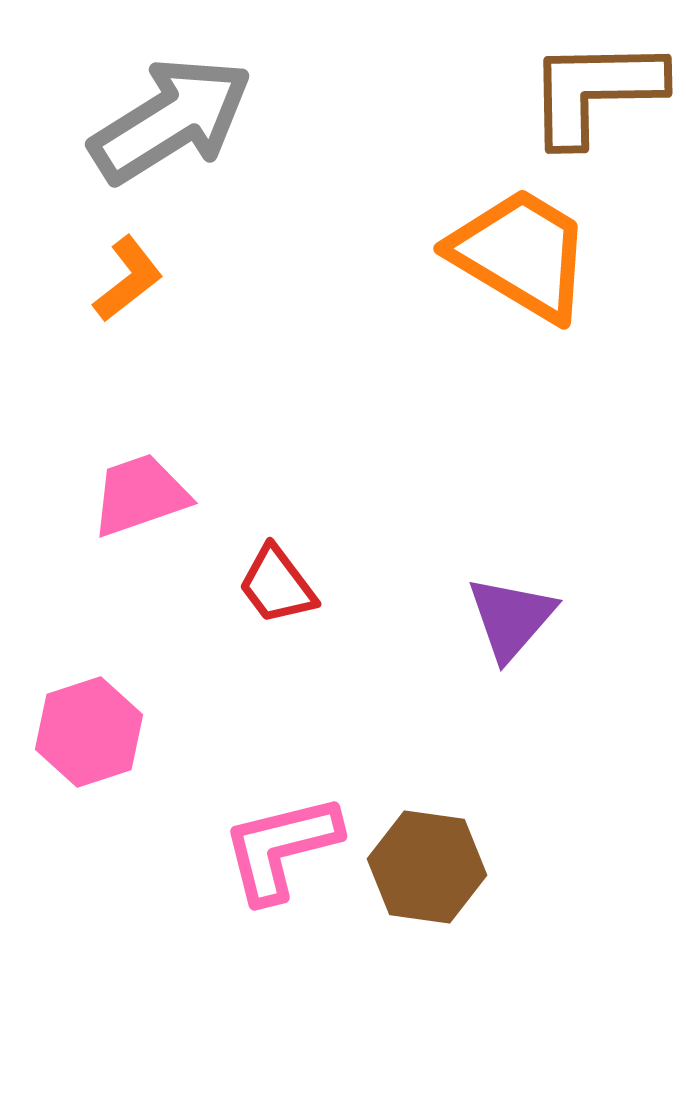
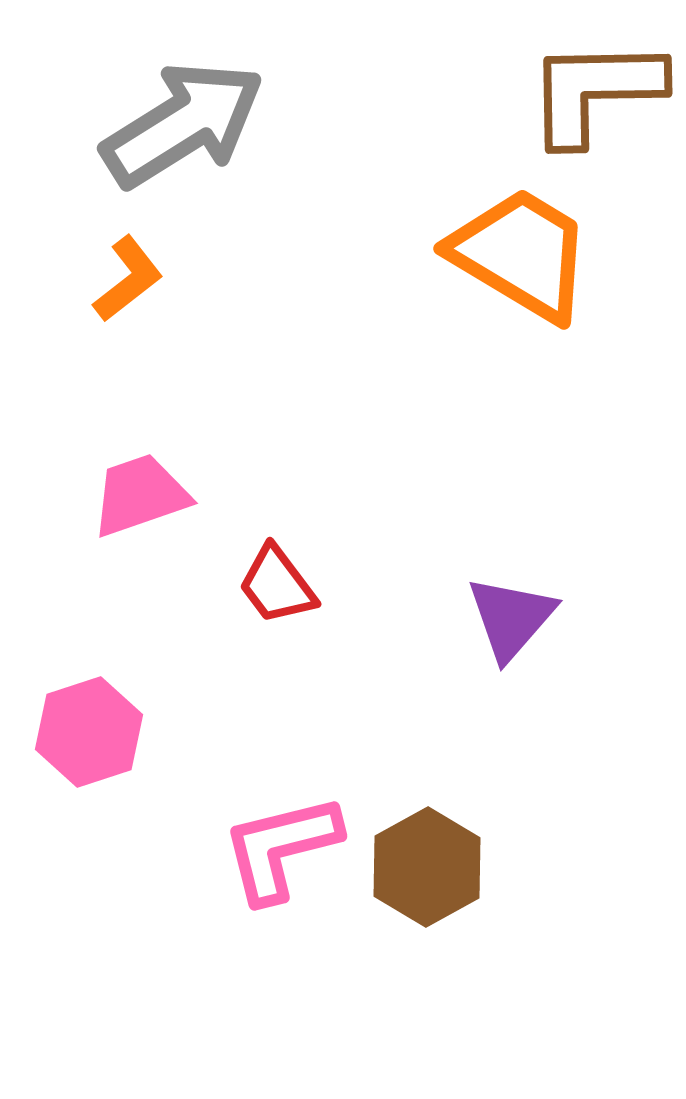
gray arrow: moved 12 px right, 4 px down
brown hexagon: rotated 23 degrees clockwise
